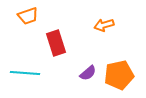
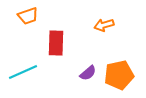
red rectangle: rotated 20 degrees clockwise
cyan line: moved 2 px left, 1 px up; rotated 28 degrees counterclockwise
